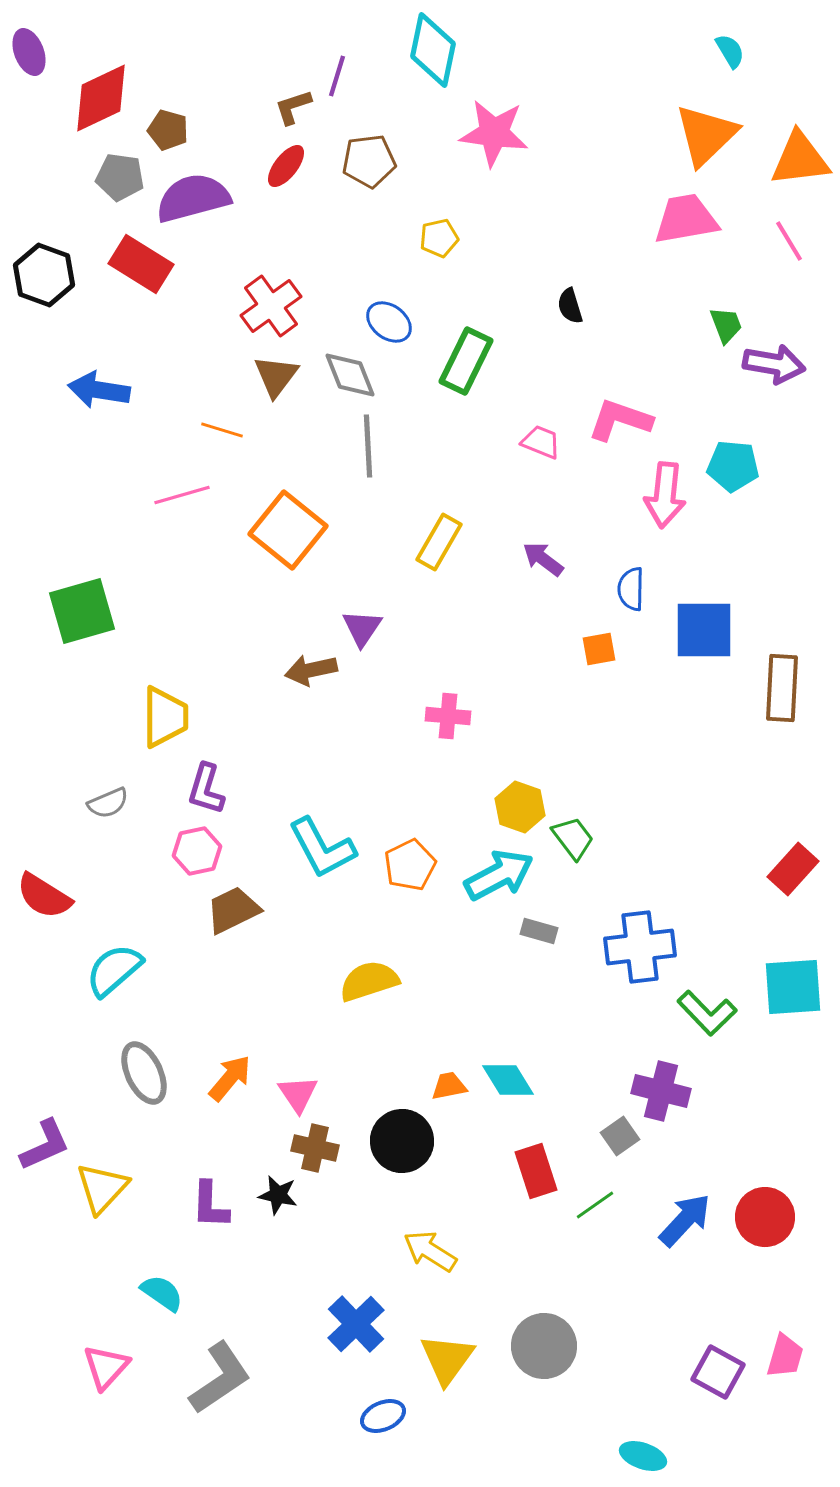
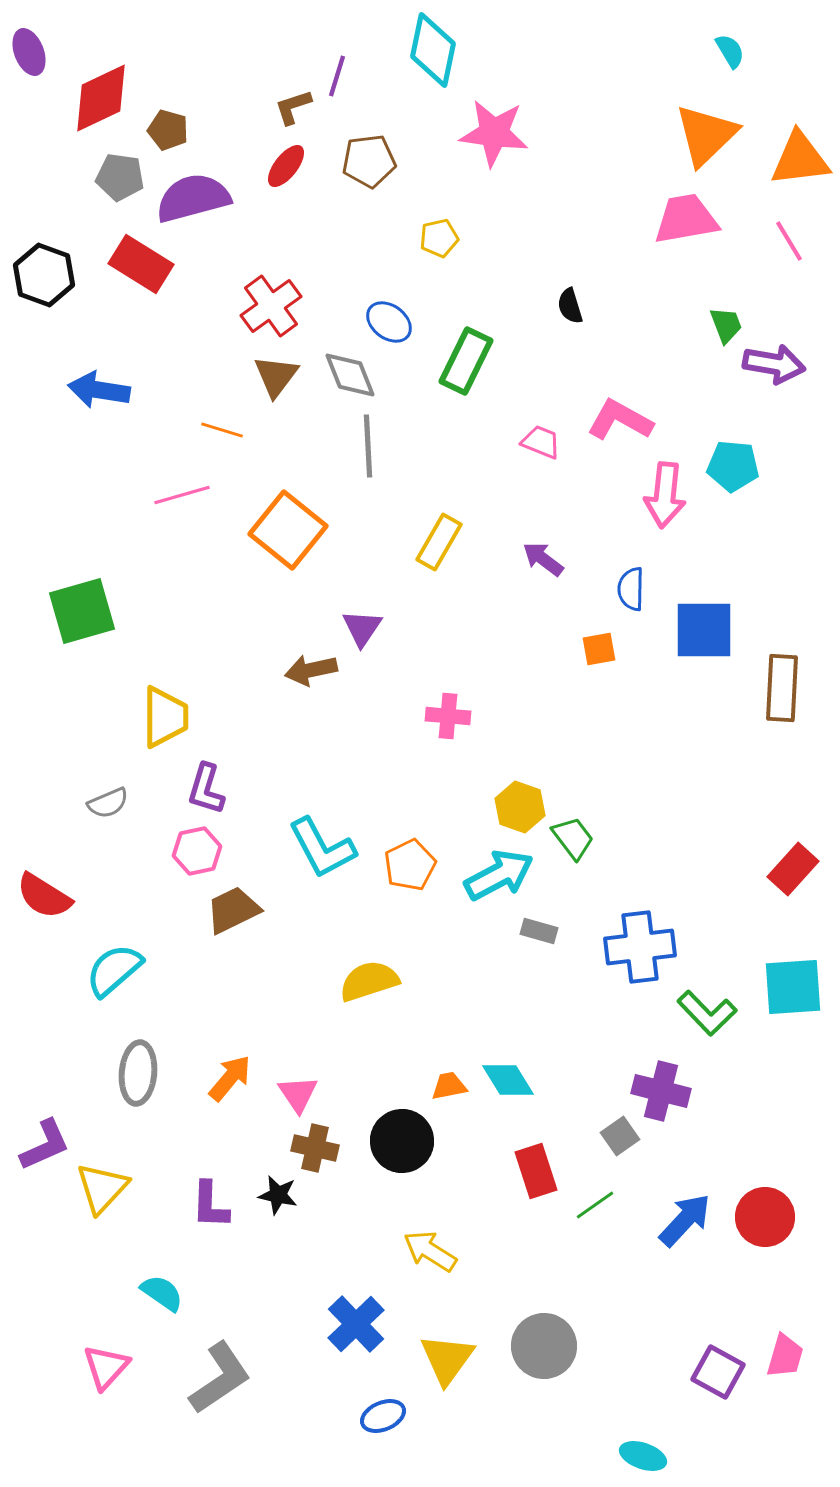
pink L-shape at (620, 420): rotated 10 degrees clockwise
gray ellipse at (144, 1073): moved 6 px left; rotated 30 degrees clockwise
